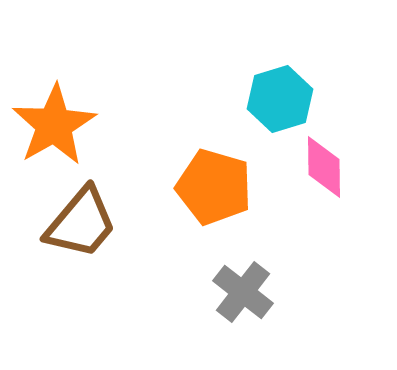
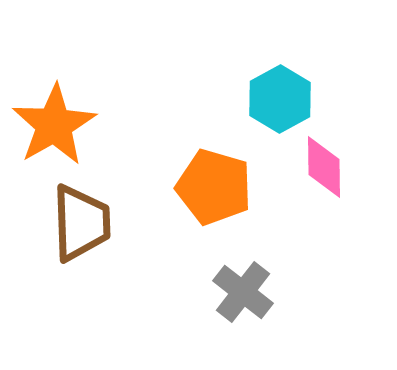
cyan hexagon: rotated 12 degrees counterclockwise
brown trapezoid: rotated 42 degrees counterclockwise
